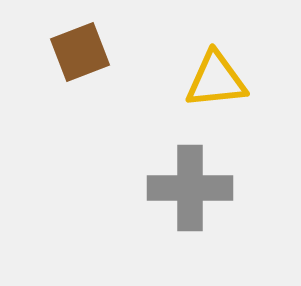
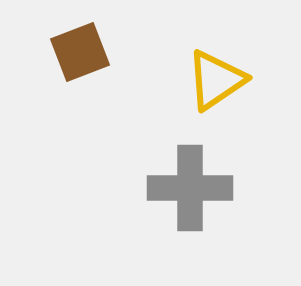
yellow triangle: rotated 28 degrees counterclockwise
